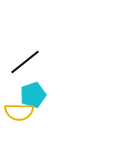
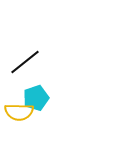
cyan pentagon: moved 3 px right, 3 px down
